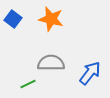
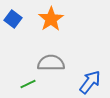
orange star: rotated 25 degrees clockwise
blue arrow: moved 9 px down
